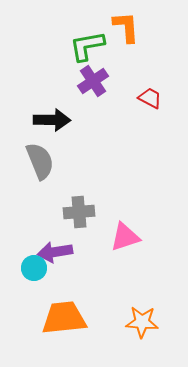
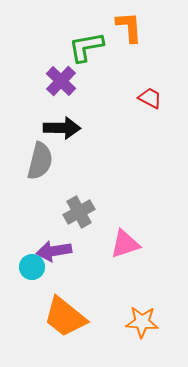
orange L-shape: moved 3 px right
green L-shape: moved 1 px left, 1 px down
purple cross: moved 32 px left; rotated 12 degrees counterclockwise
black arrow: moved 10 px right, 8 px down
gray semicircle: rotated 36 degrees clockwise
gray cross: rotated 24 degrees counterclockwise
pink triangle: moved 7 px down
purple arrow: moved 1 px left, 1 px up
cyan circle: moved 2 px left, 1 px up
orange trapezoid: moved 1 px right, 1 px up; rotated 135 degrees counterclockwise
